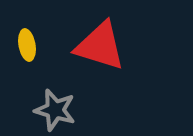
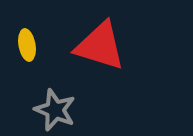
gray star: rotated 6 degrees clockwise
